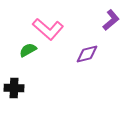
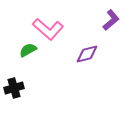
black cross: rotated 18 degrees counterclockwise
